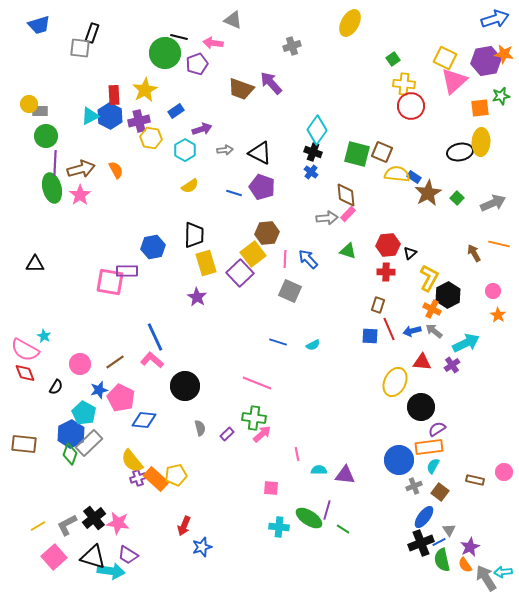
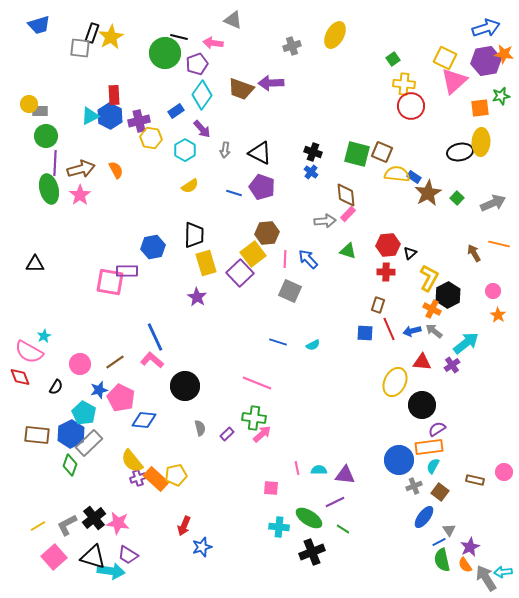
blue arrow at (495, 19): moved 9 px left, 9 px down
yellow ellipse at (350, 23): moved 15 px left, 12 px down
purple arrow at (271, 83): rotated 50 degrees counterclockwise
yellow star at (145, 90): moved 34 px left, 53 px up
purple arrow at (202, 129): rotated 66 degrees clockwise
cyan diamond at (317, 130): moved 115 px left, 35 px up
gray arrow at (225, 150): rotated 105 degrees clockwise
green ellipse at (52, 188): moved 3 px left, 1 px down
gray arrow at (327, 218): moved 2 px left, 3 px down
cyan star at (44, 336): rotated 16 degrees clockwise
blue square at (370, 336): moved 5 px left, 3 px up
cyan arrow at (466, 343): rotated 12 degrees counterclockwise
pink semicircle at (25, 350): moved 4 px right, 2 px down
red diamond at (25, 373): moved 5 px left, 4 px down
black circle at (421, 407): moved 1 px right, 2 px up
brown rectangle at (24, 444): moved 13 px right, 9 px up
green diamond at (70, 454): moved 11 px down
pink line at (297, 454): moved 14 px down
purple line at (327, 510): moved 8 px right, 8 px up; rotated 48 degrees clockwise
black cross at (421, 543): moved 109 px left, 9 px down
